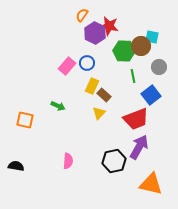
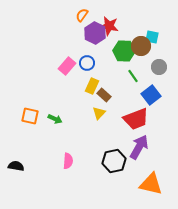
green line: rotated 24 degrees counterclockwise
green arrow: moved 3 px left, 13 px down
orange square: moved 5 px right, 4 px up
